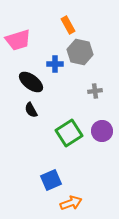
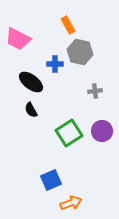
pink trapezoid: moved 1 px up; rotated 44 degrees clockwise
